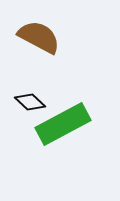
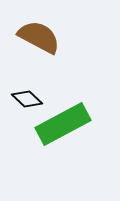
black diamond: moved 3 px left, 3 px up
